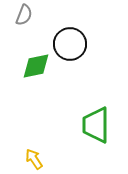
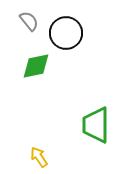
gray semicircle: moved 5 px right, 6 px down; rotated 60 degrees counterclockwise
black circle: moved 4 px left, 11 px up
yellow arrow: moved 5 px right, 2 px up
